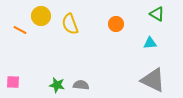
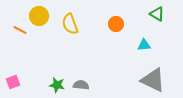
yellow circle: moved 2 px left
cyan triangle: moved 6 px left, 2 px down
pink square: rotated 24 degrees counterclockwise
